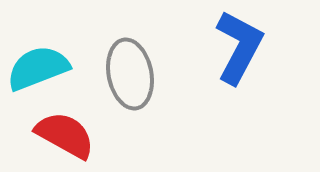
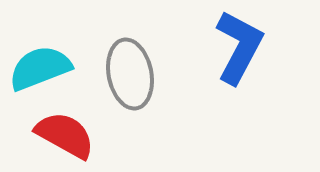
cyan semicircle: moved 2 px right
